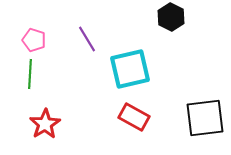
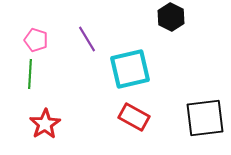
pink pentagon: moved 2 px right
